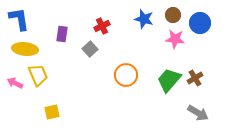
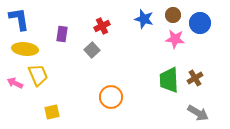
gray square: moved 2 px right, 1 px down
orange circle: moved 15 px left, 22 px down
green trapezoid: rotated 44 degrees counterclockwise
